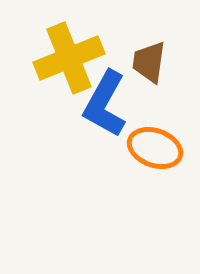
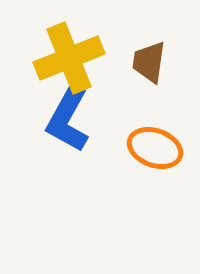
blue L-shape: moved 37 px left, 15 px down
